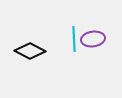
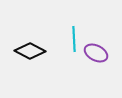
purple ellipse: moved 3 px right, 14 px down; rotated 35 degrees clockwise
